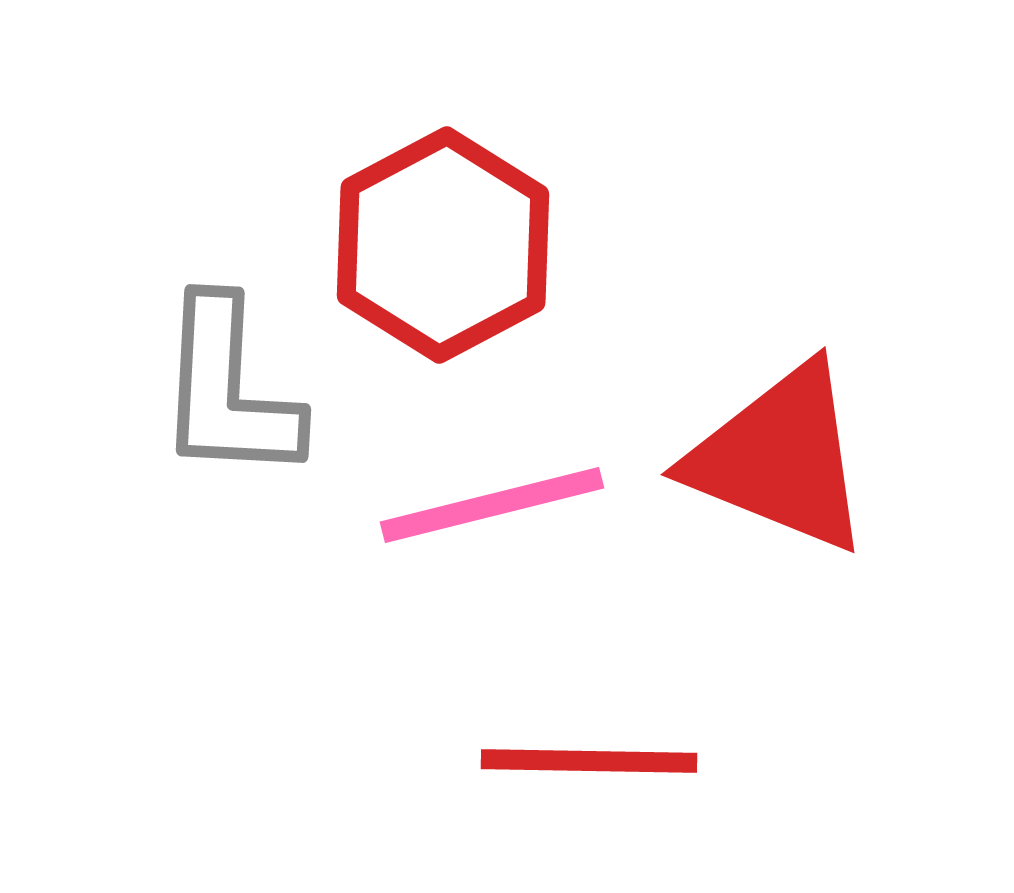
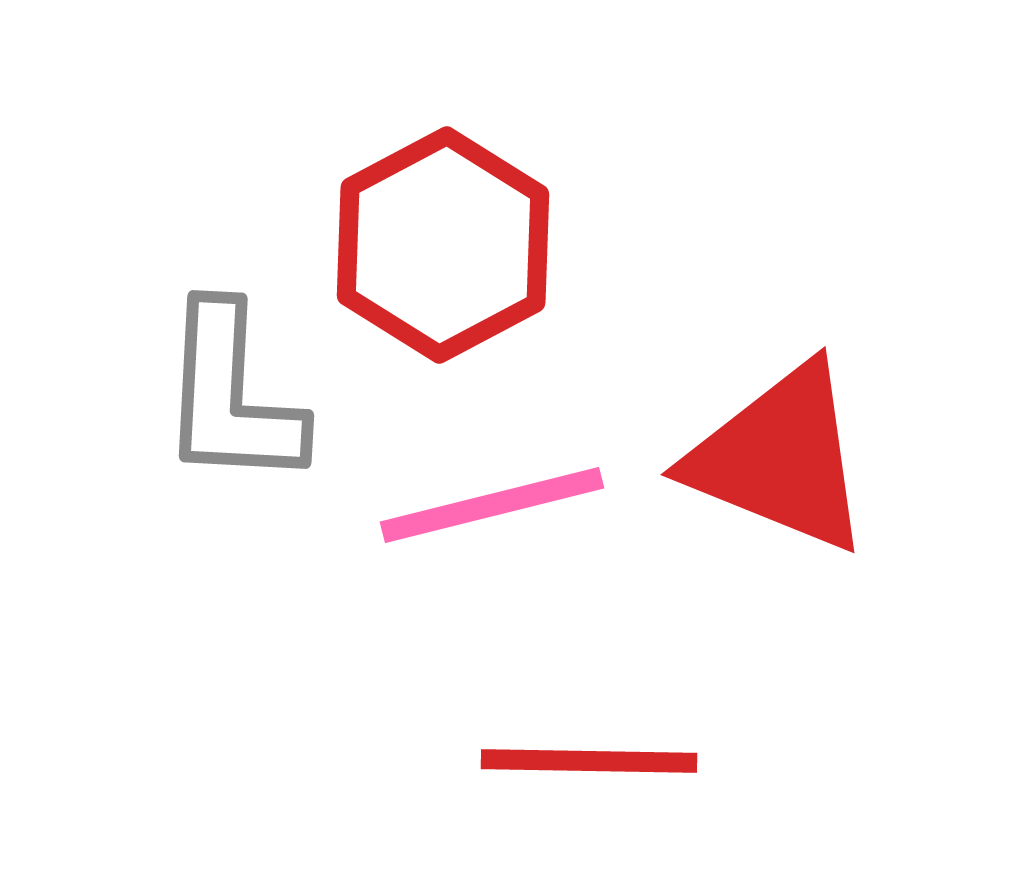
gray L-shape: moved 3 px right, 6 px down
